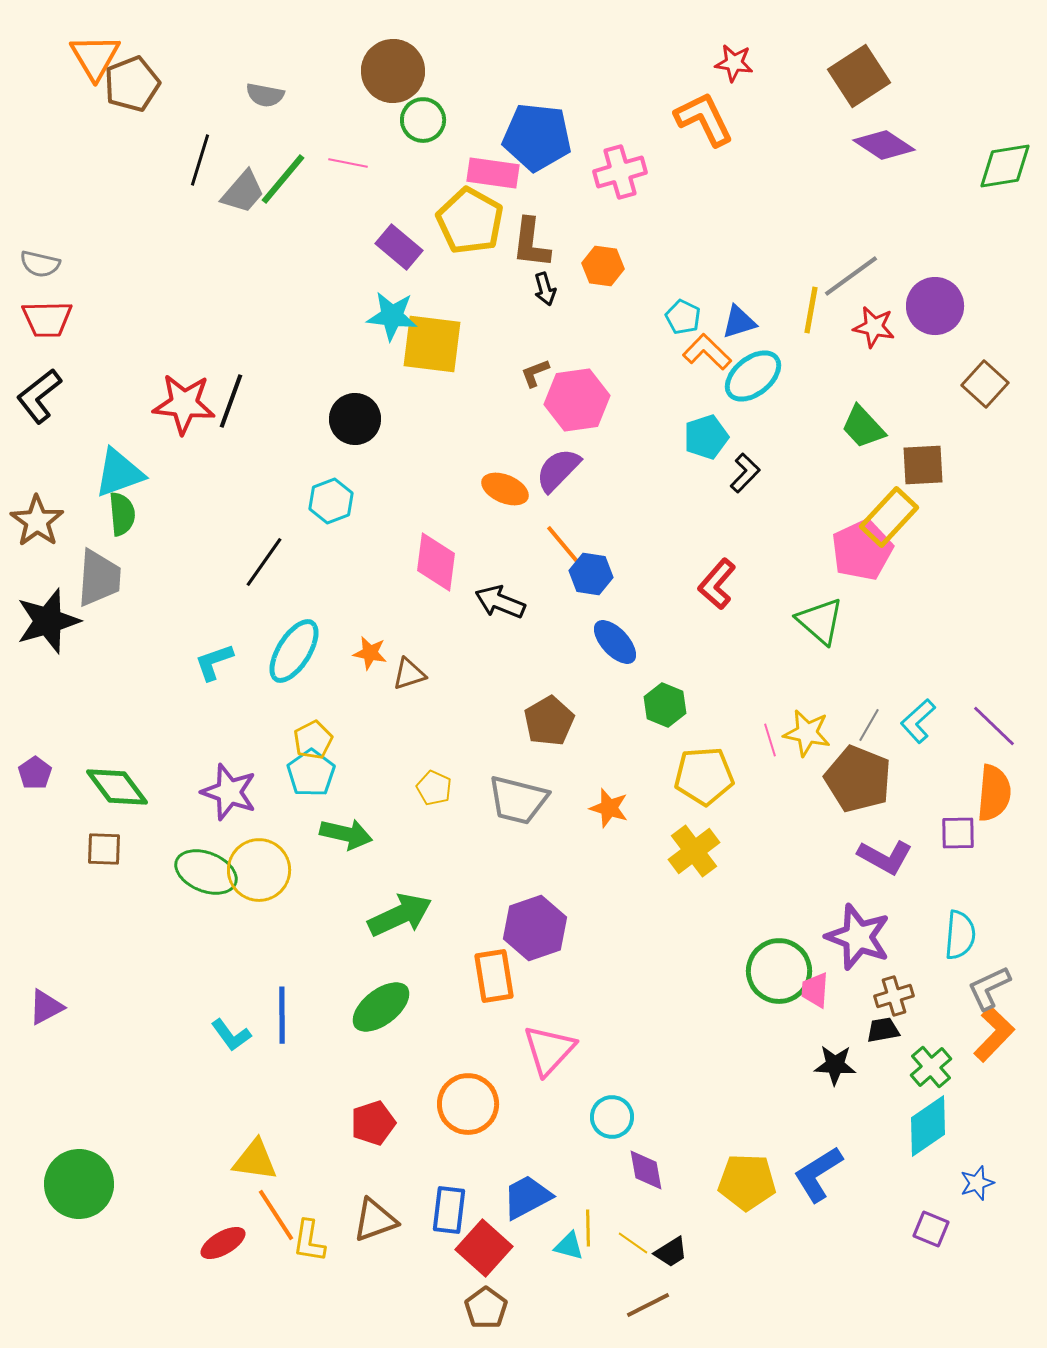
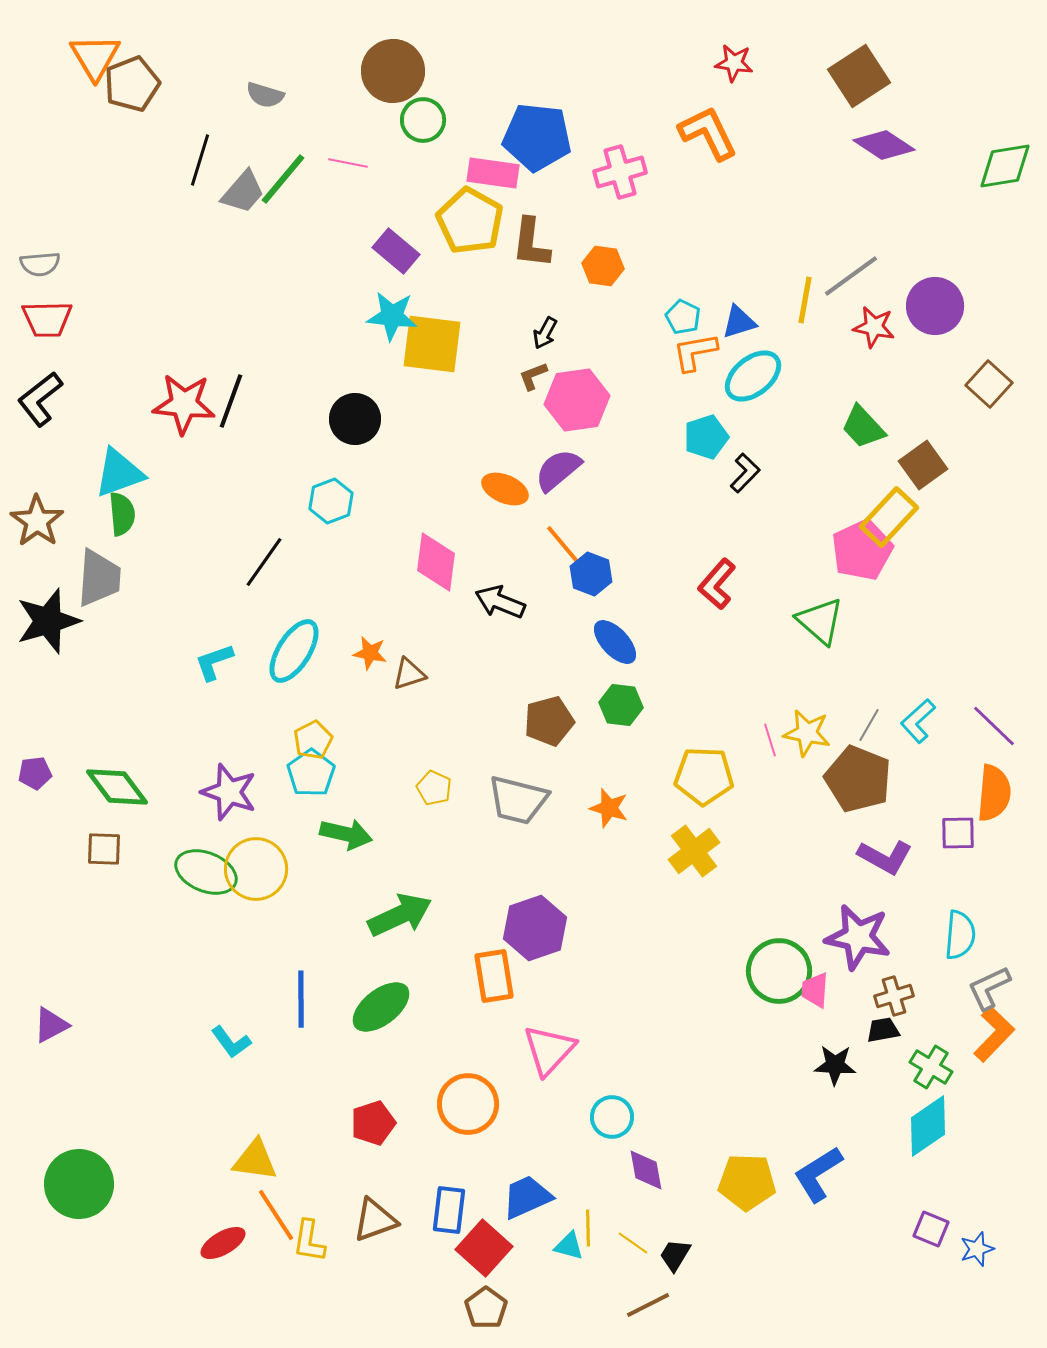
gray semicircle at (265, 95): rotated 6 degrees clockwise
orange L-shape at (704, 119): moved 4 px right, 14 px down
purple rectangle at (399, 247): moved 3 px left, 4 px down
gray semicircle at (40, 264): rotated 18 degrees counterclockwise
black arrow at (545, 289): moved 44 px down; rotated 44 degrees clockwise
yellow line at (811, 310): moved 6 px left, 10 px up
orange L-shape at (707, 352): moved 12 px left; rotated 54 degrees counterclockwise
brown L-shape at (535, 373): moved 2 px left, 3 px down
brown square at (985, 384): moved 4 px right
black L-shape at (39, 396): moved 1 px right, 3 px down
brown square at (923, 465): rotated 33 degrees counterclockwise
purple semicircle at (558, 470): rotated 6 degrees clockwise
blue hexagon at (591, 574): rotated 12 degrees clockwise
green hexagon at (665, 705): moved 44 px left; rotated 15 degrees counterclockwise
brown pentagon at (549, 721): rotated 15 degrees clockwise
purple pentagon at (35, 773): rotated 28 degrees clockwise
yellow pentagon at (704, 776): rotated 6 degrees clockwise
yellow circle at (259, 870): moved 3 px left, 1 px up
purple star at (858, 937): rotated 8 degrees counterclockwise
purple triangle at (46, 1007): moved 5 px right, 18 px down
blue line at (282, 1015): moved 19 px right, 16 px up
cyan L-shape at (231, 1035): moved 7 px down
green cross at (931, 1067): rotated 18 degrees counterclockwise
blue star at (977, 1183): moved 66 px down
blue trapezoid at (527, 1197): rotated 4 degrees clockwise
black trapezoid at (671, 1252): moved 4 px right, 3 px down; rotated 153 degrees clockwise
